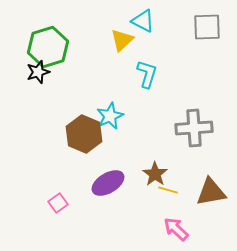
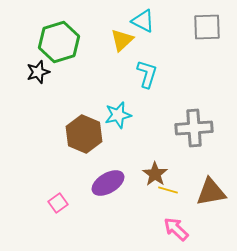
green hexagon: moved 11 px right, 5 px up
cyan star: moved 8 px right, 1 px up; rotated 12 degrees clockwise
